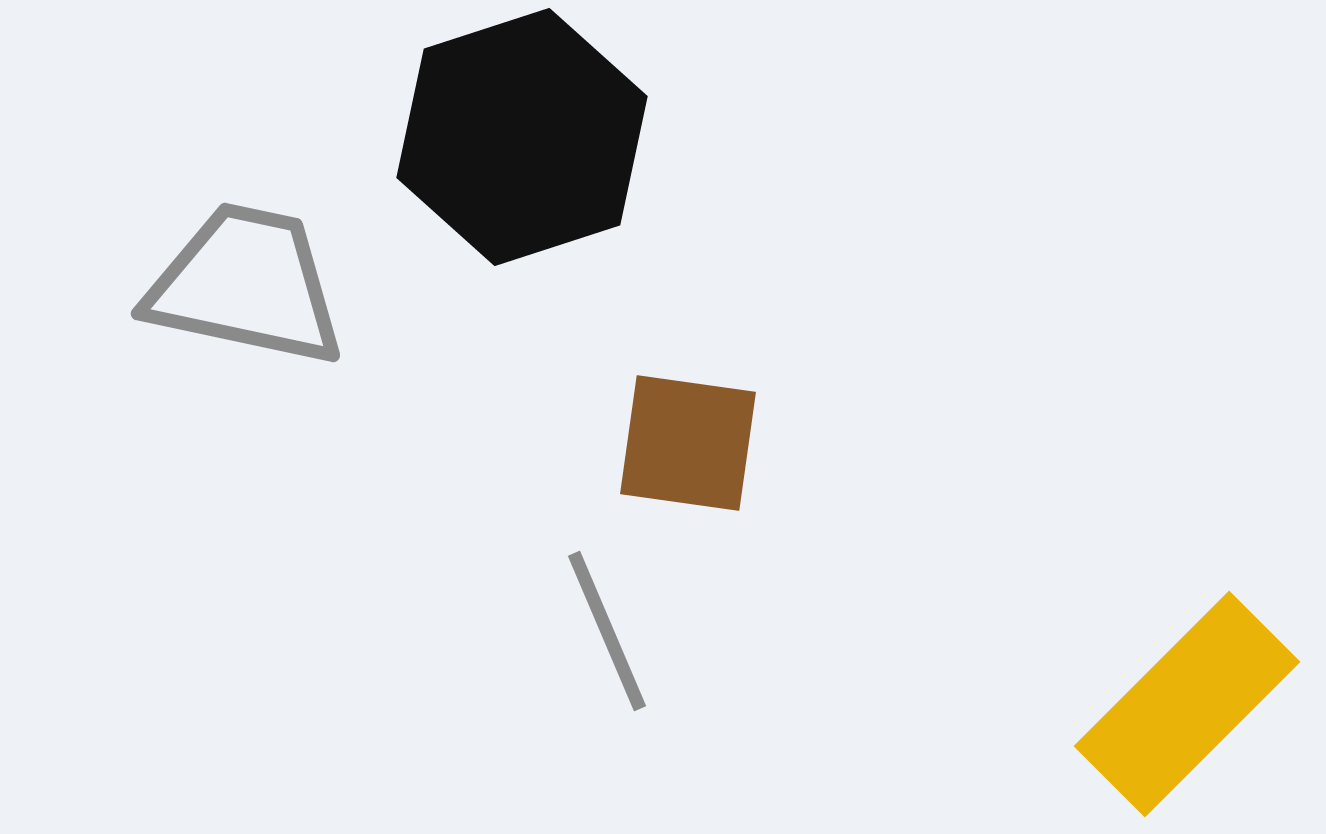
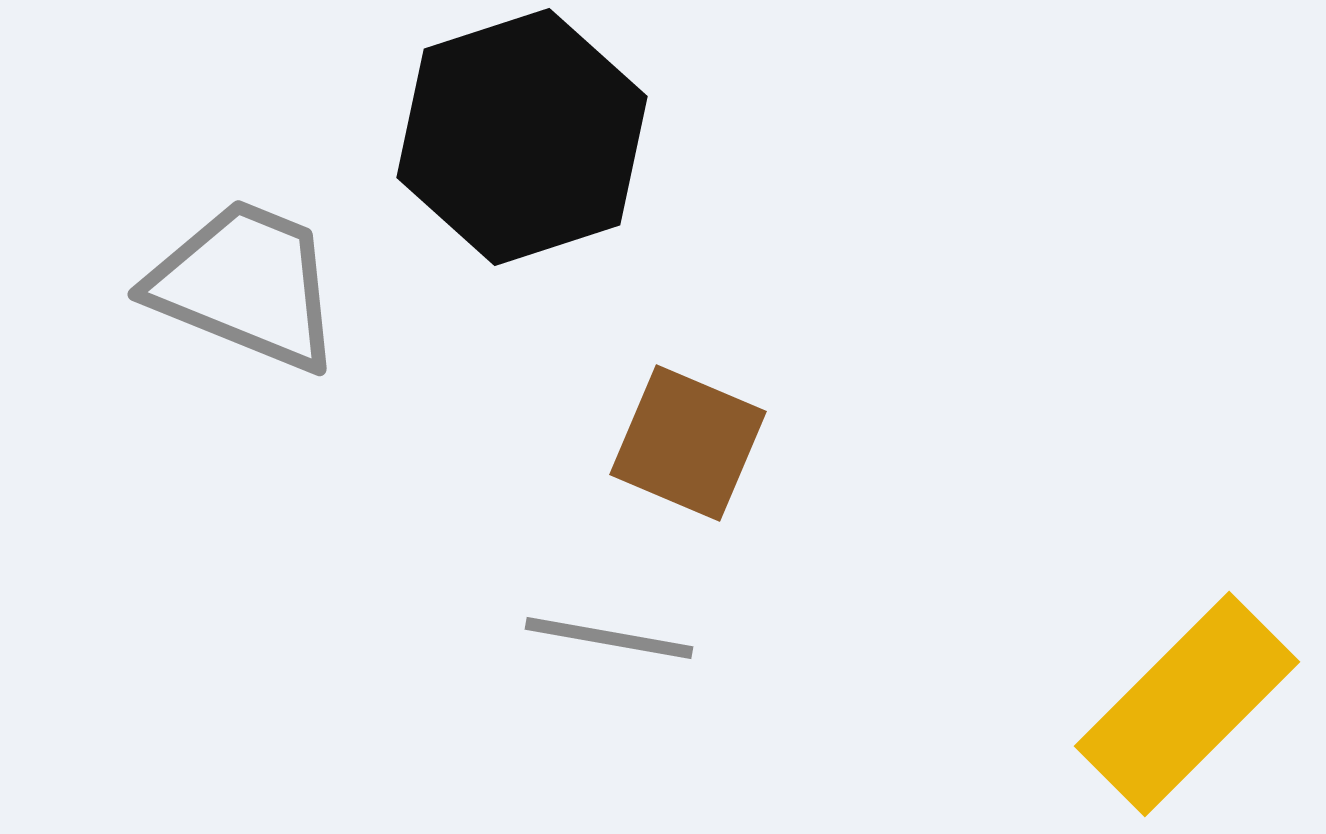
gray trapezoid: rotated 10 degrees clockwise
brown square: rotated 15 degrees clockwise
gray line: moved 2 px right, 7 px down; rotated 57 degrees counterclockwise
